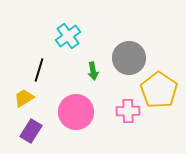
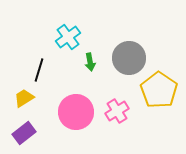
cyan cross: moved 1 px down
green arrow: moved 3 px left, 9 px up
pink cross: moved 11 px left; rotated 30 degrees counterclockwise
purple rectangle: moved 7 px left, 2 px down; rotated 20 degrees clockwise
